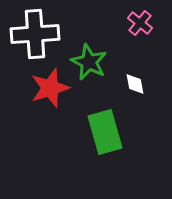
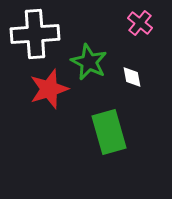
white diamond: moved 3 px left, 7 px up
red star: moved 1 px left, 1 px down
green rectangle: moved 4 px right
